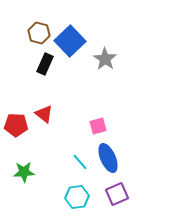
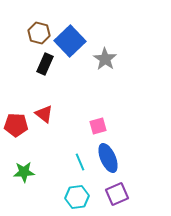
cyan line: rotated 18 degrees clockwise
